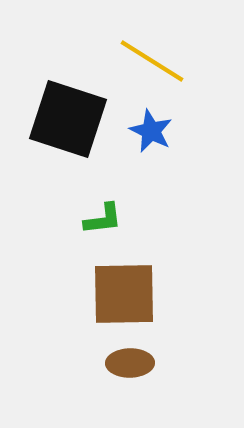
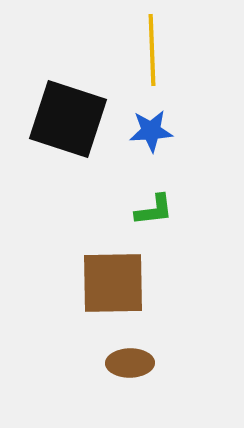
yellow line: moved 11 px up; rotated 56 degrees clockwise
blue star: rotated 30 degrees counterclockwise
green L-shape: moved 51 px right, 9 px up
brown square: moved 11 px left, 11 px up
